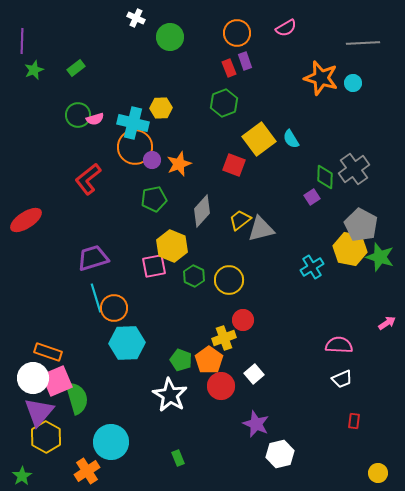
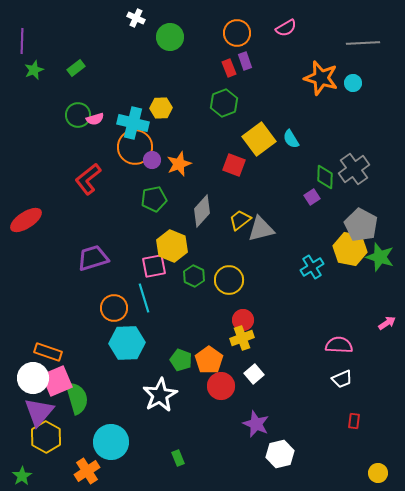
cyan line at (96, 298): moved 48 px right
yellow cross at (224, 338): moved 18 px right
white star at (170, 395): moved 10 px left; rotated 12 degrees clockwise
